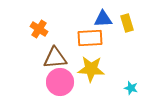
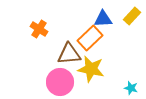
yellow rectangle: moved 5 px right, 7 px up; rotated 60 degrees clockwise
orange rectangle: rotated 40 degrees counterclockwise
brown triangle: moved 14 px right, 4 px up
yellow star: rotated 8 degrees clockwise
